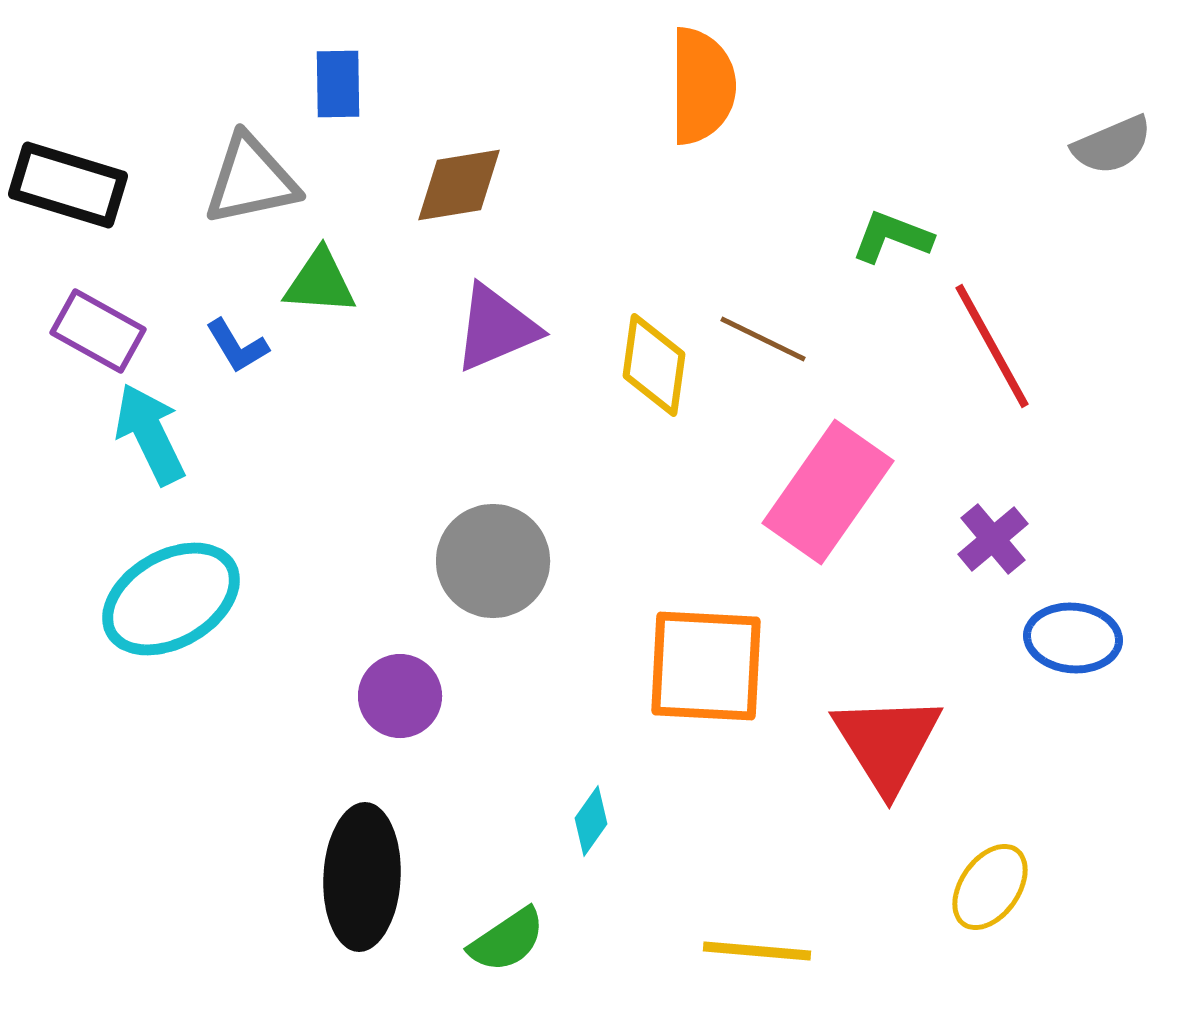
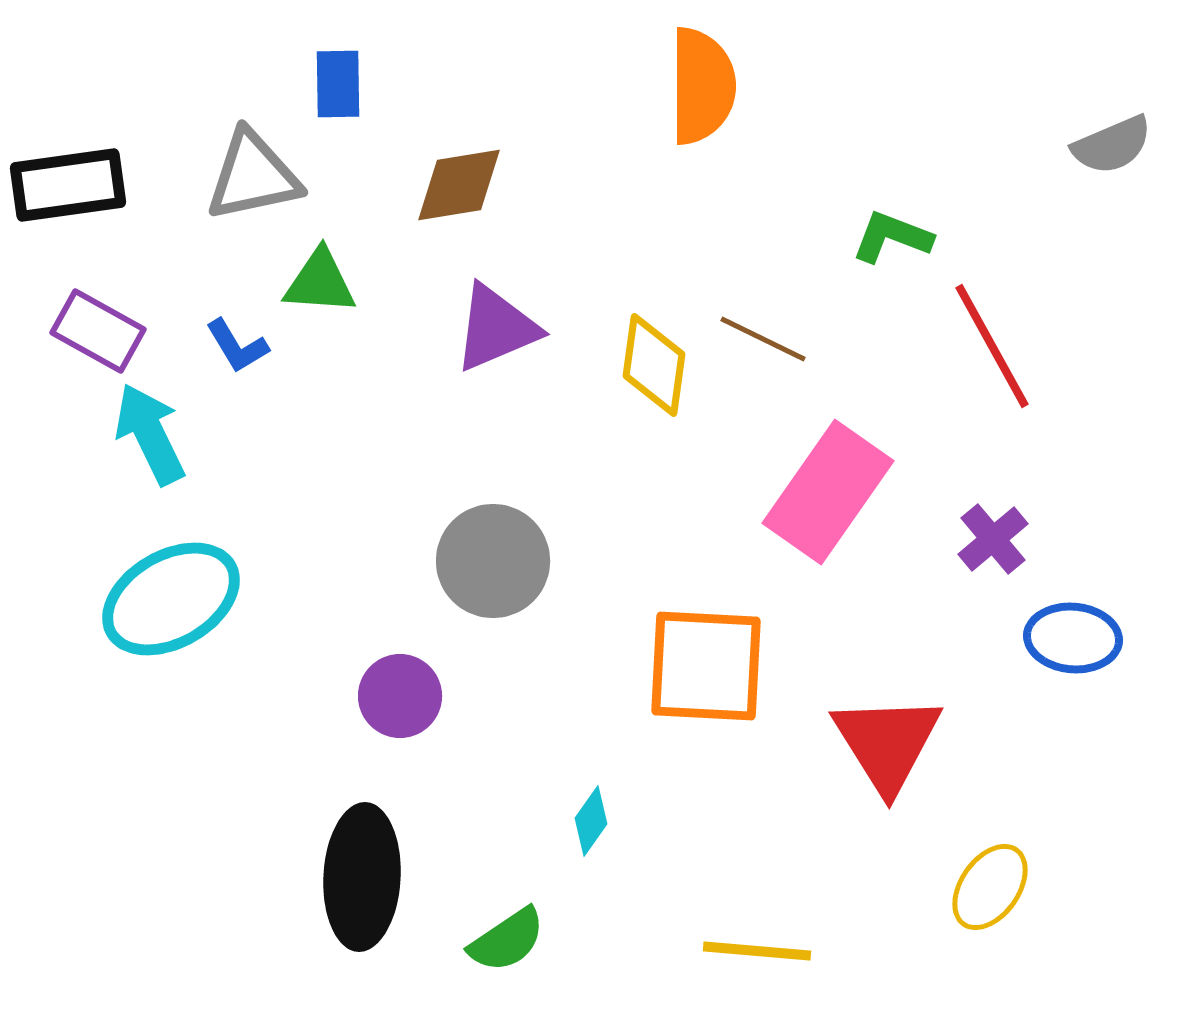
gray triangle: moved 2 px right, 4 px up
black rectangle: rotated 25 degrees counterclockwise
